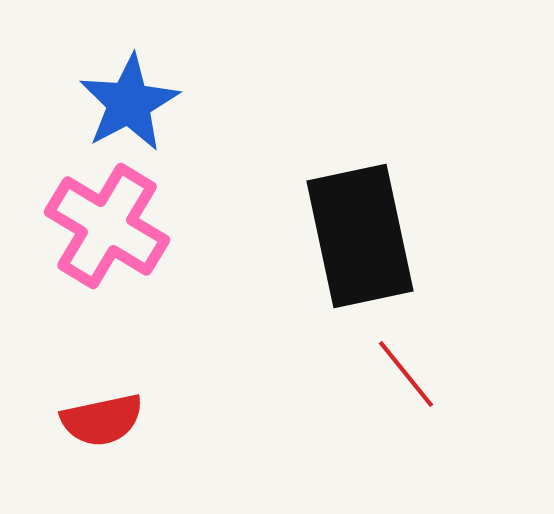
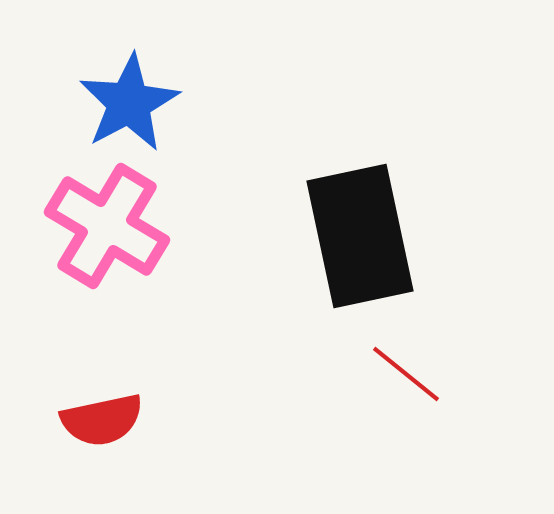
red line: rotated 12 degrees counterclockwise
